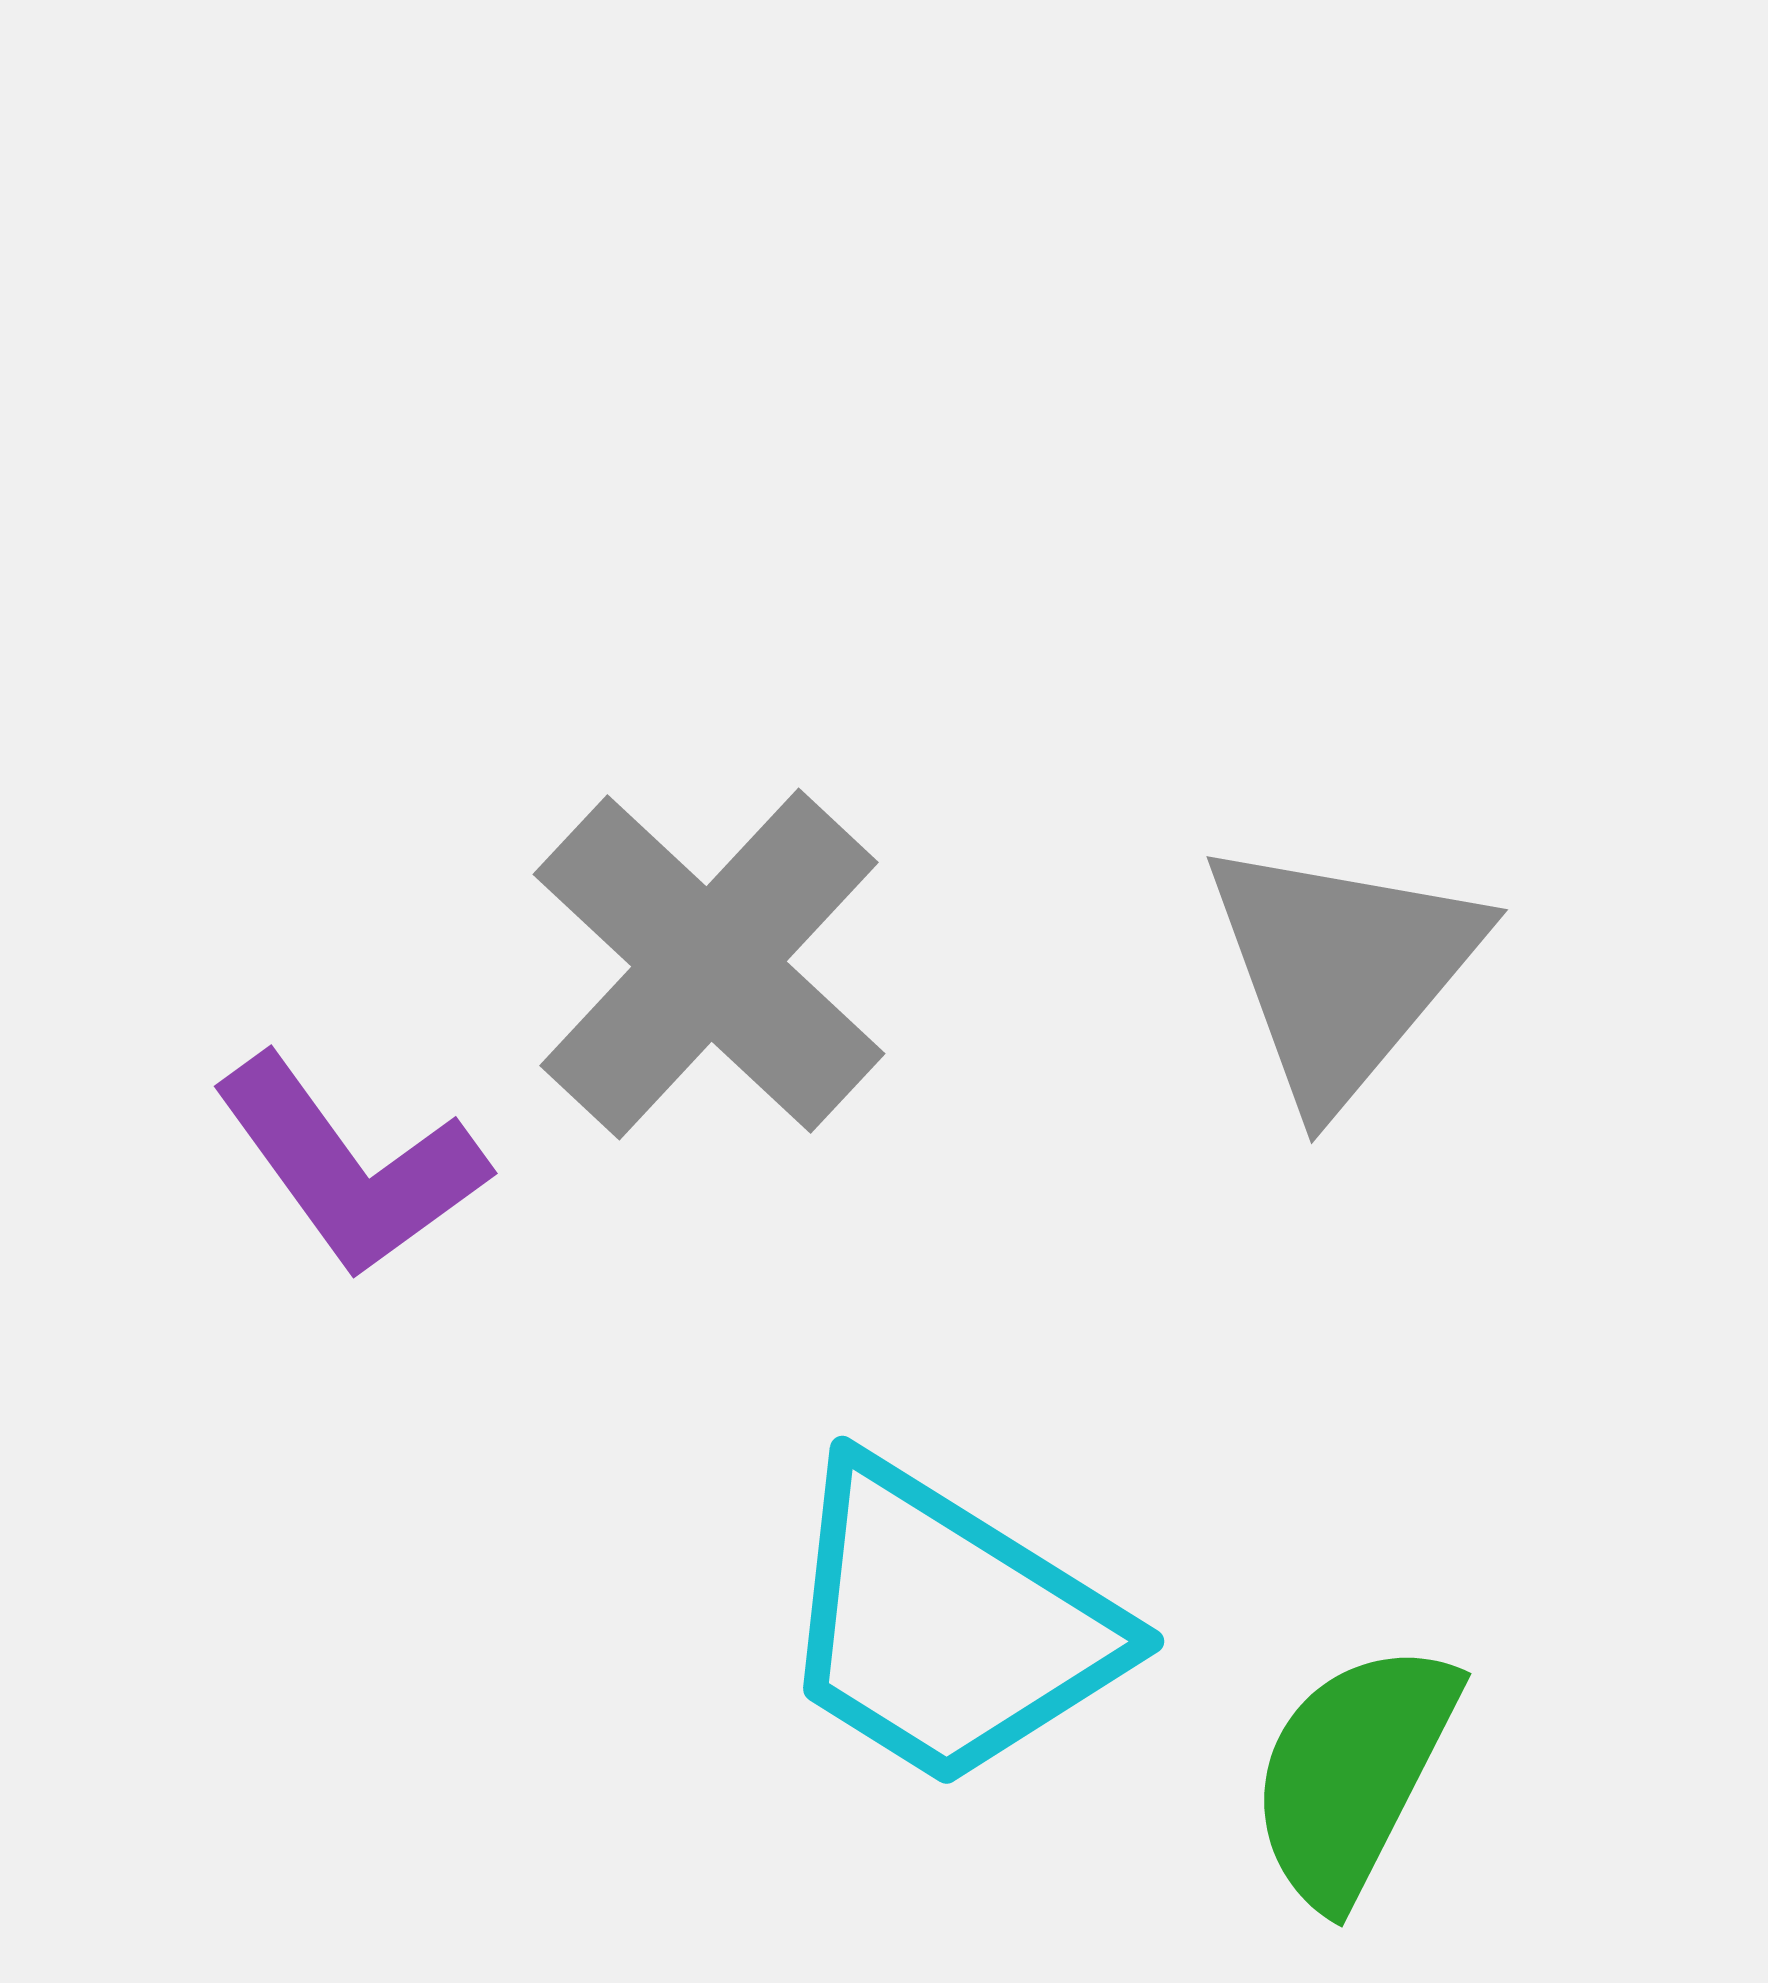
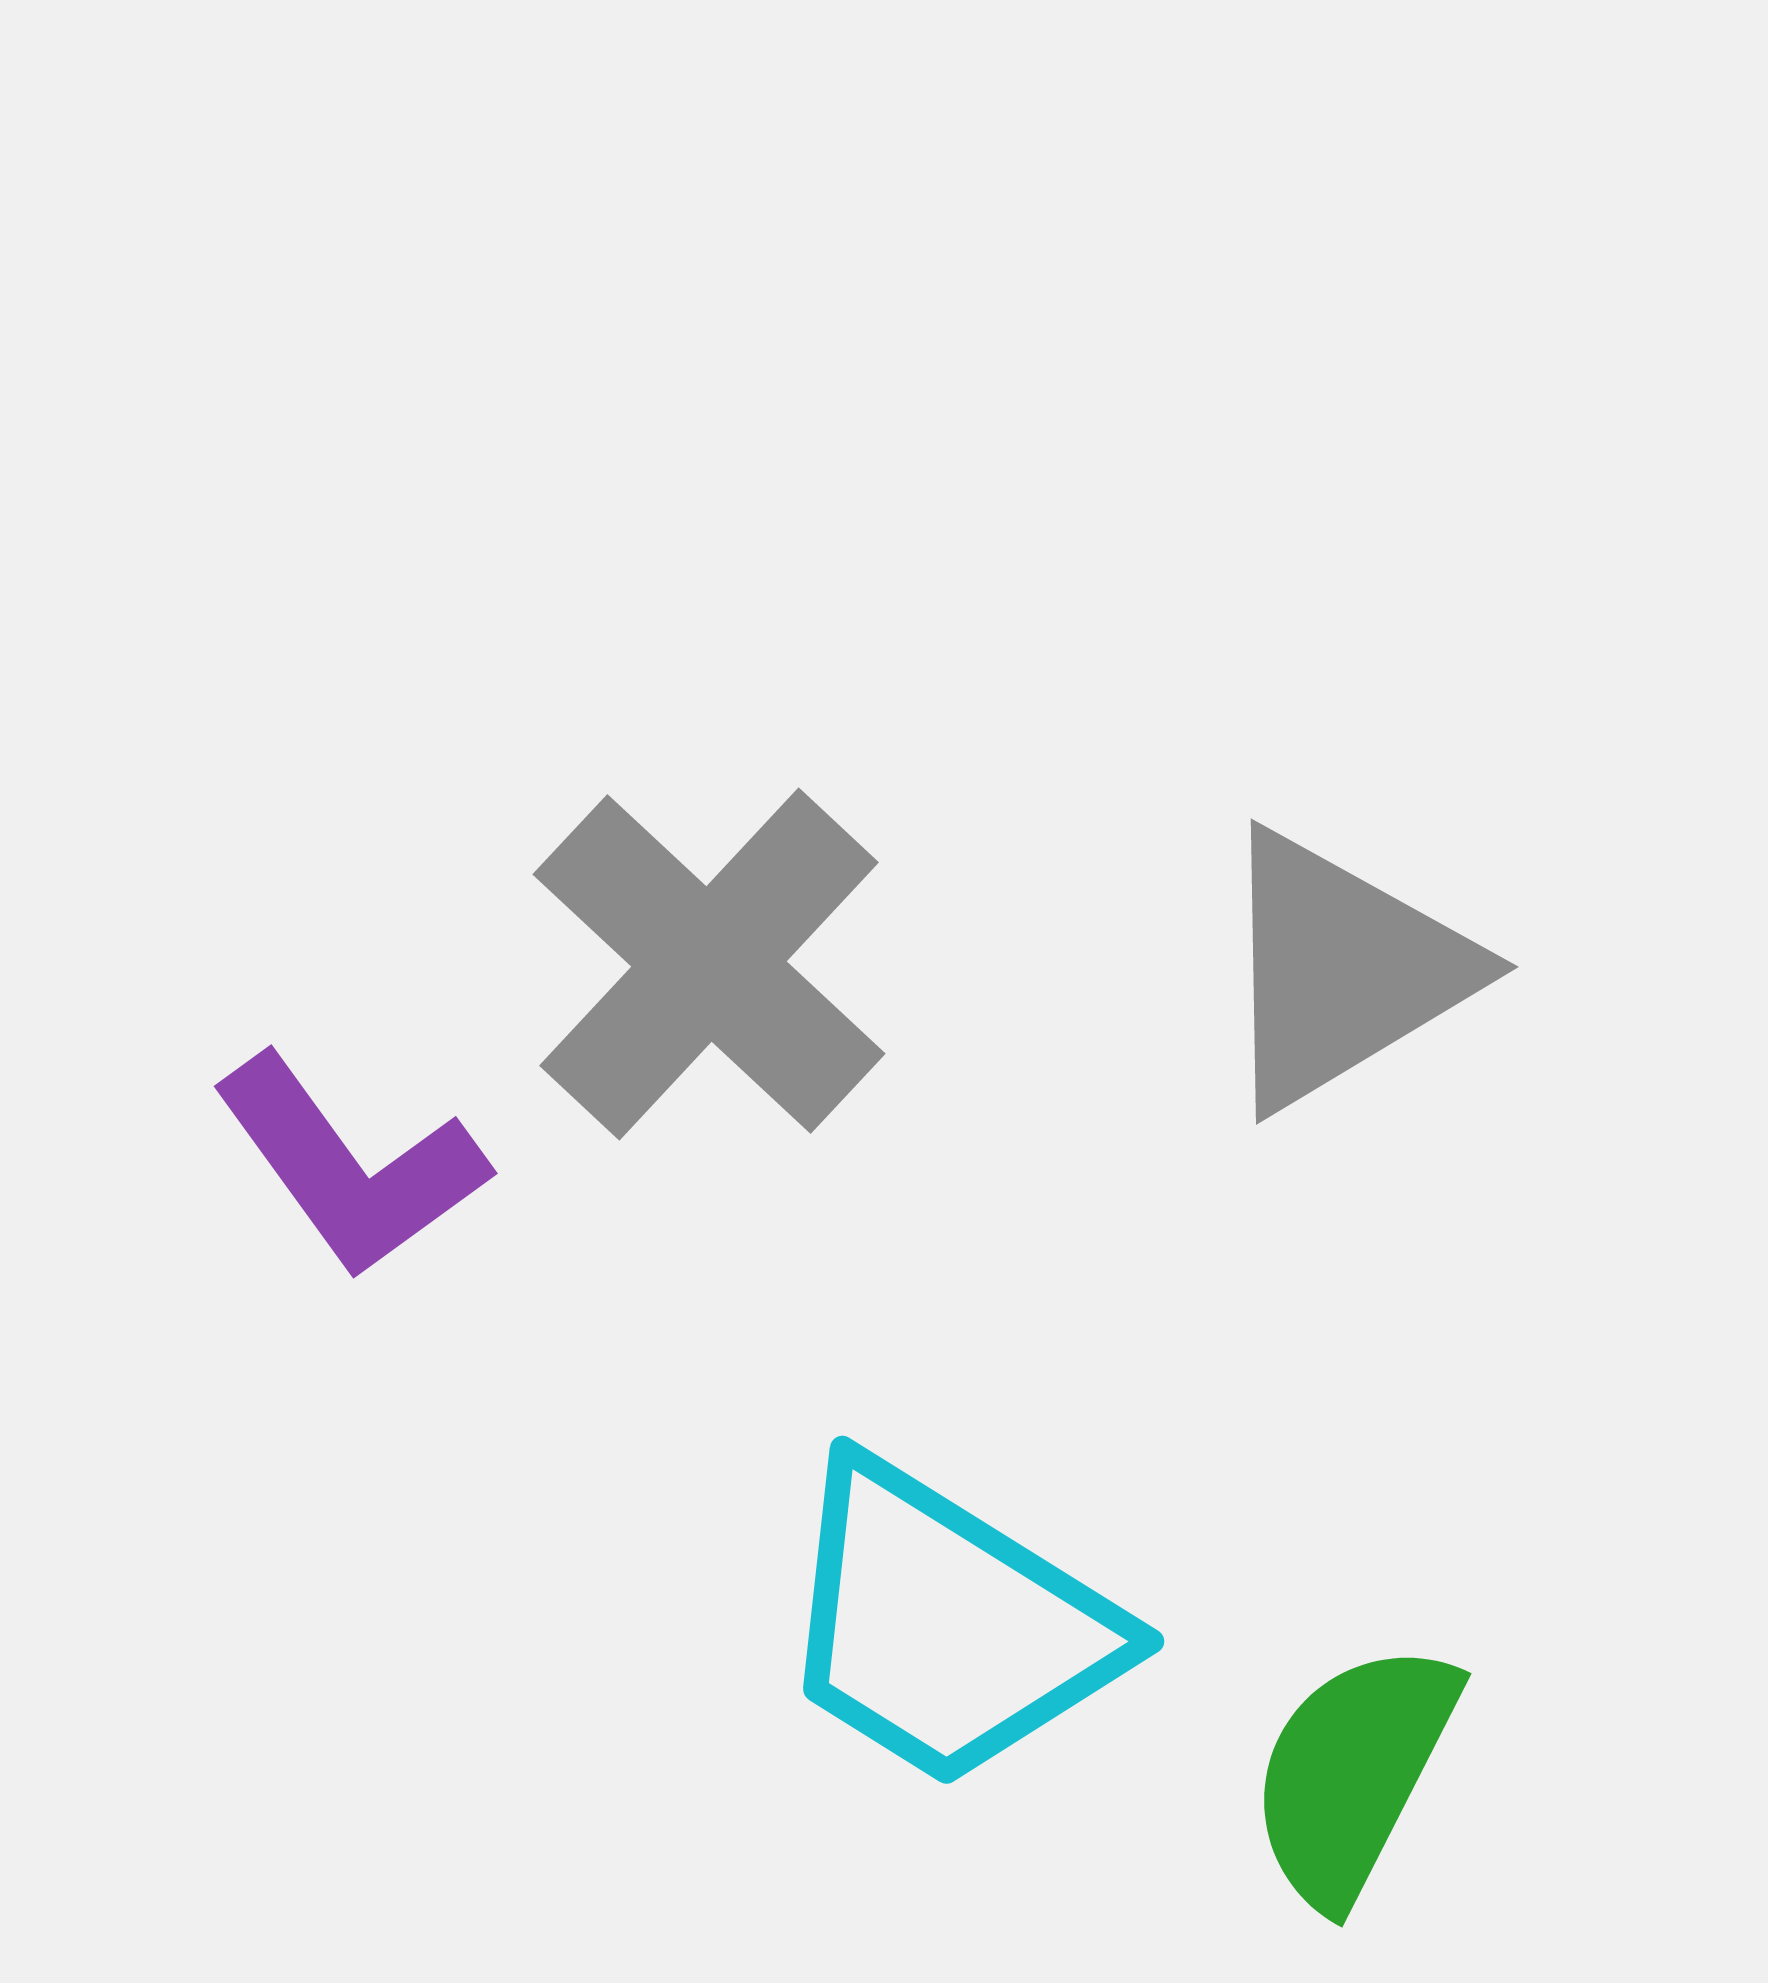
gray triangle: rotated 19 degrees clockwise
